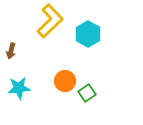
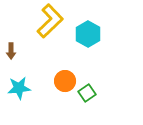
brown arrow: rotated 14 degrees counterclockwise
